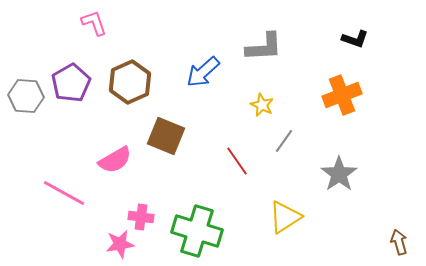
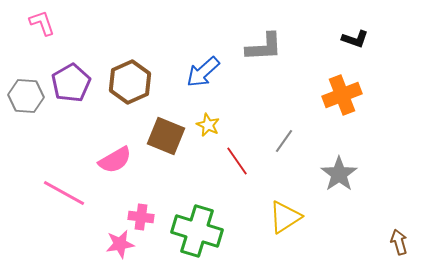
pink L-shape: moved 52 px left
yellow star: moved 54 px left, 20 px down
